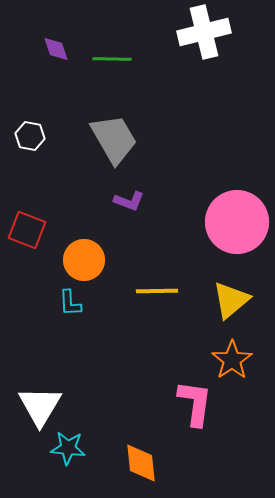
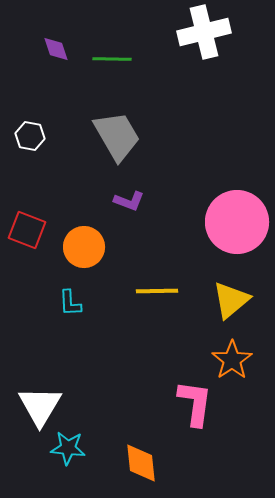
gray trapezoid: moved 3 px right, 3 px up
orange circle: moved 13 px up
